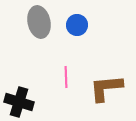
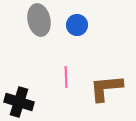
gray ellipse: moved 2 px up
